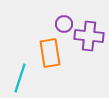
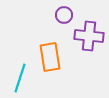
purple circle: moved 9 px up
orange rectangle: moved 4 px down
